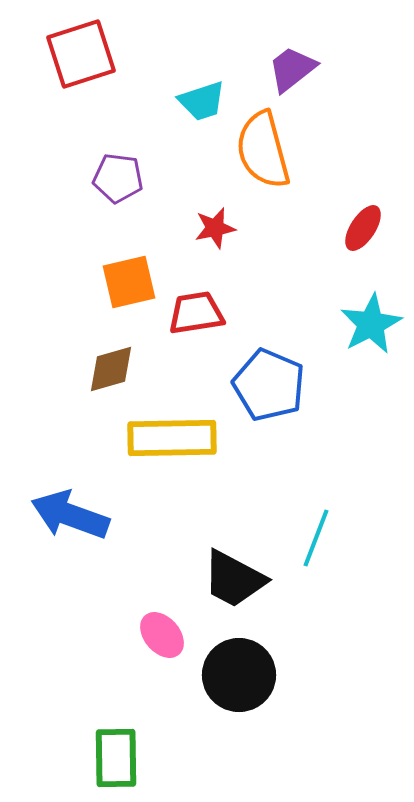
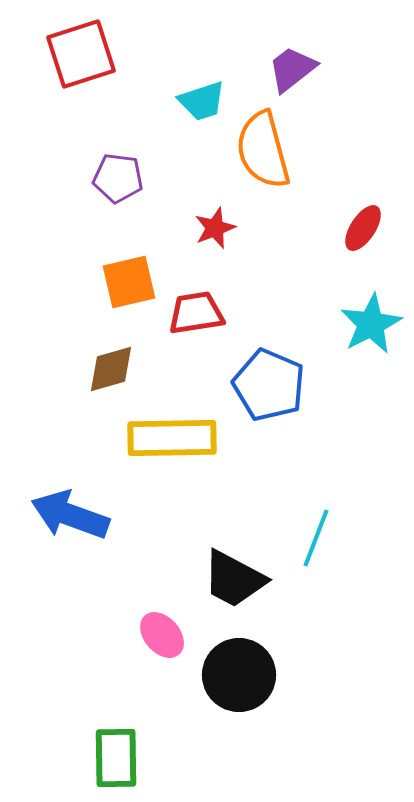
red star: rotated 9 degrees counterclockwise
